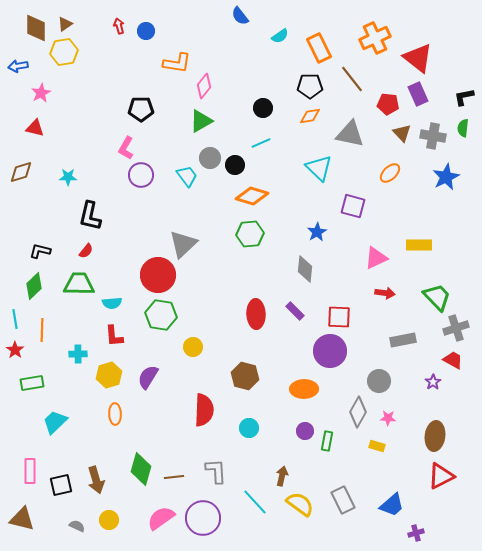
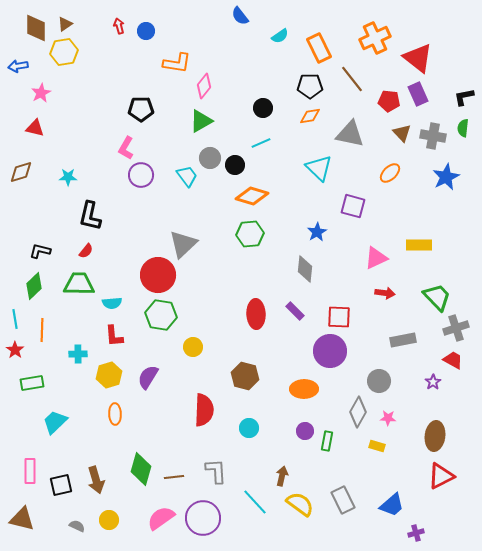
red pentagon at (388, 104): moved 1 px right, 3 px up
